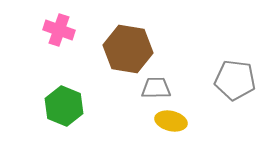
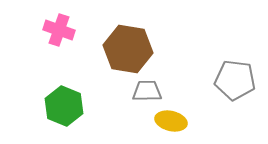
gray trapezoid: moved 9 px left, 3 px down
